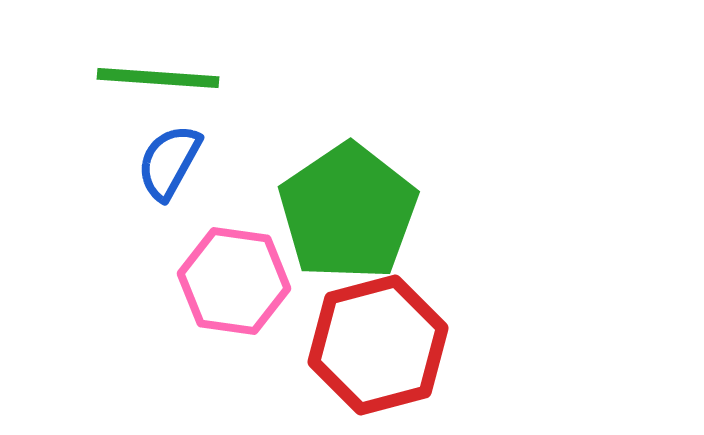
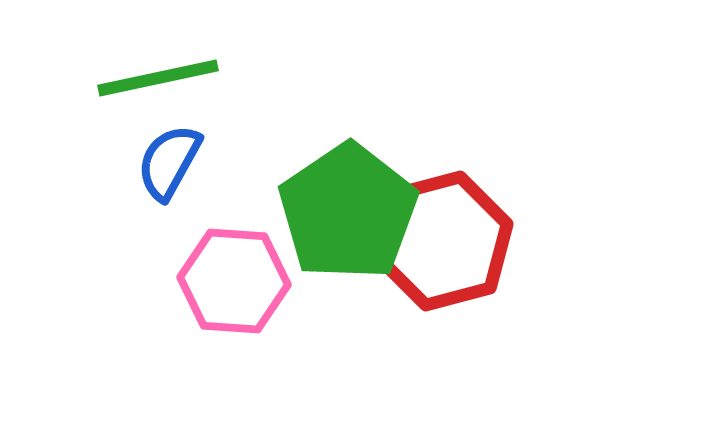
green line: rotated 16 degrees counterclockwise
pink hexagon: rotated 4 degrees counterclockwise
red hexagon: moved 65 px right, 104 px up
